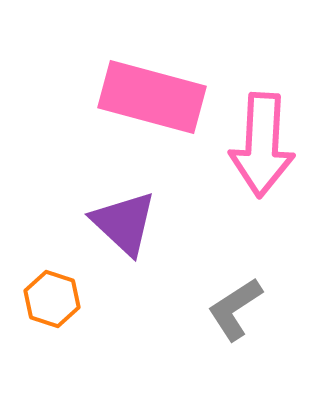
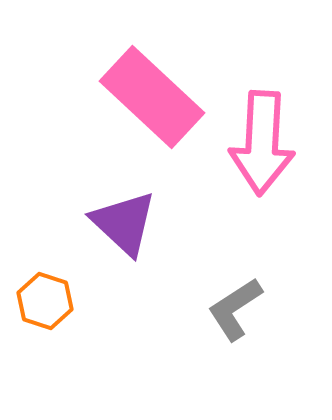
pink rectangle: rotated 28 degrees clockwise
pink arrow: moved 2 px up
orange hexagon: moved 7 px left, 2 px down
